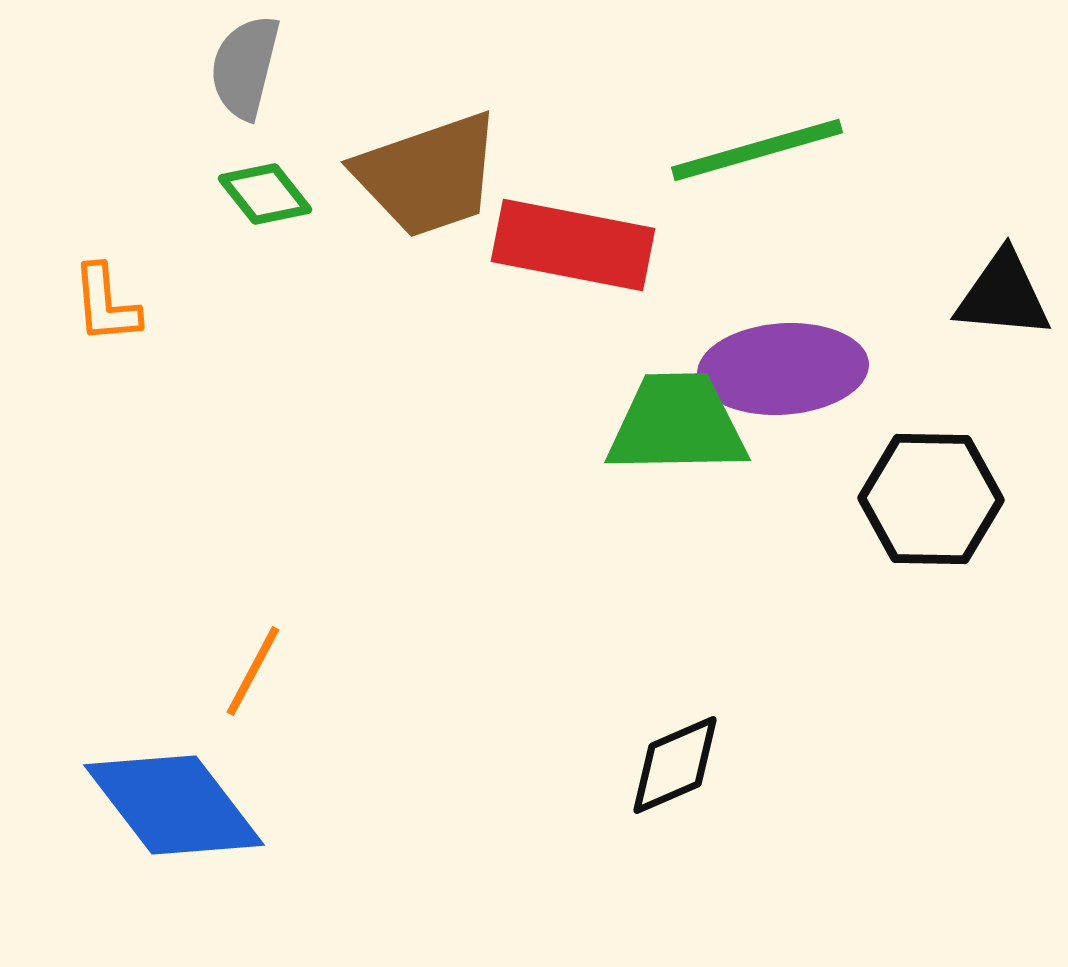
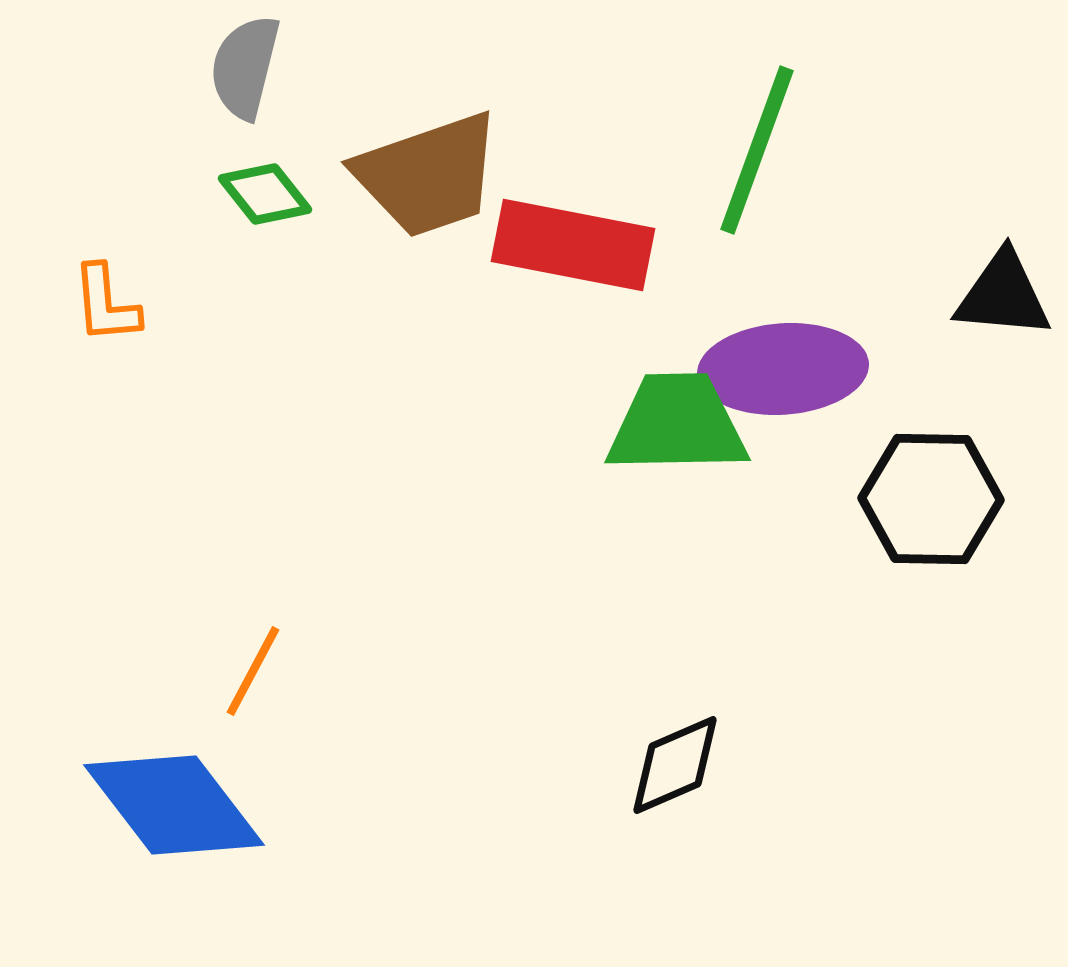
green line: rotated 54 degrees counterclockwise
